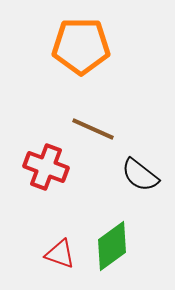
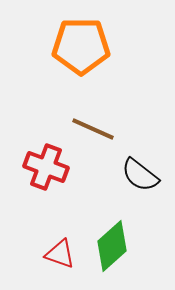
green diamond: rotated 6 degrees counterclockwise
